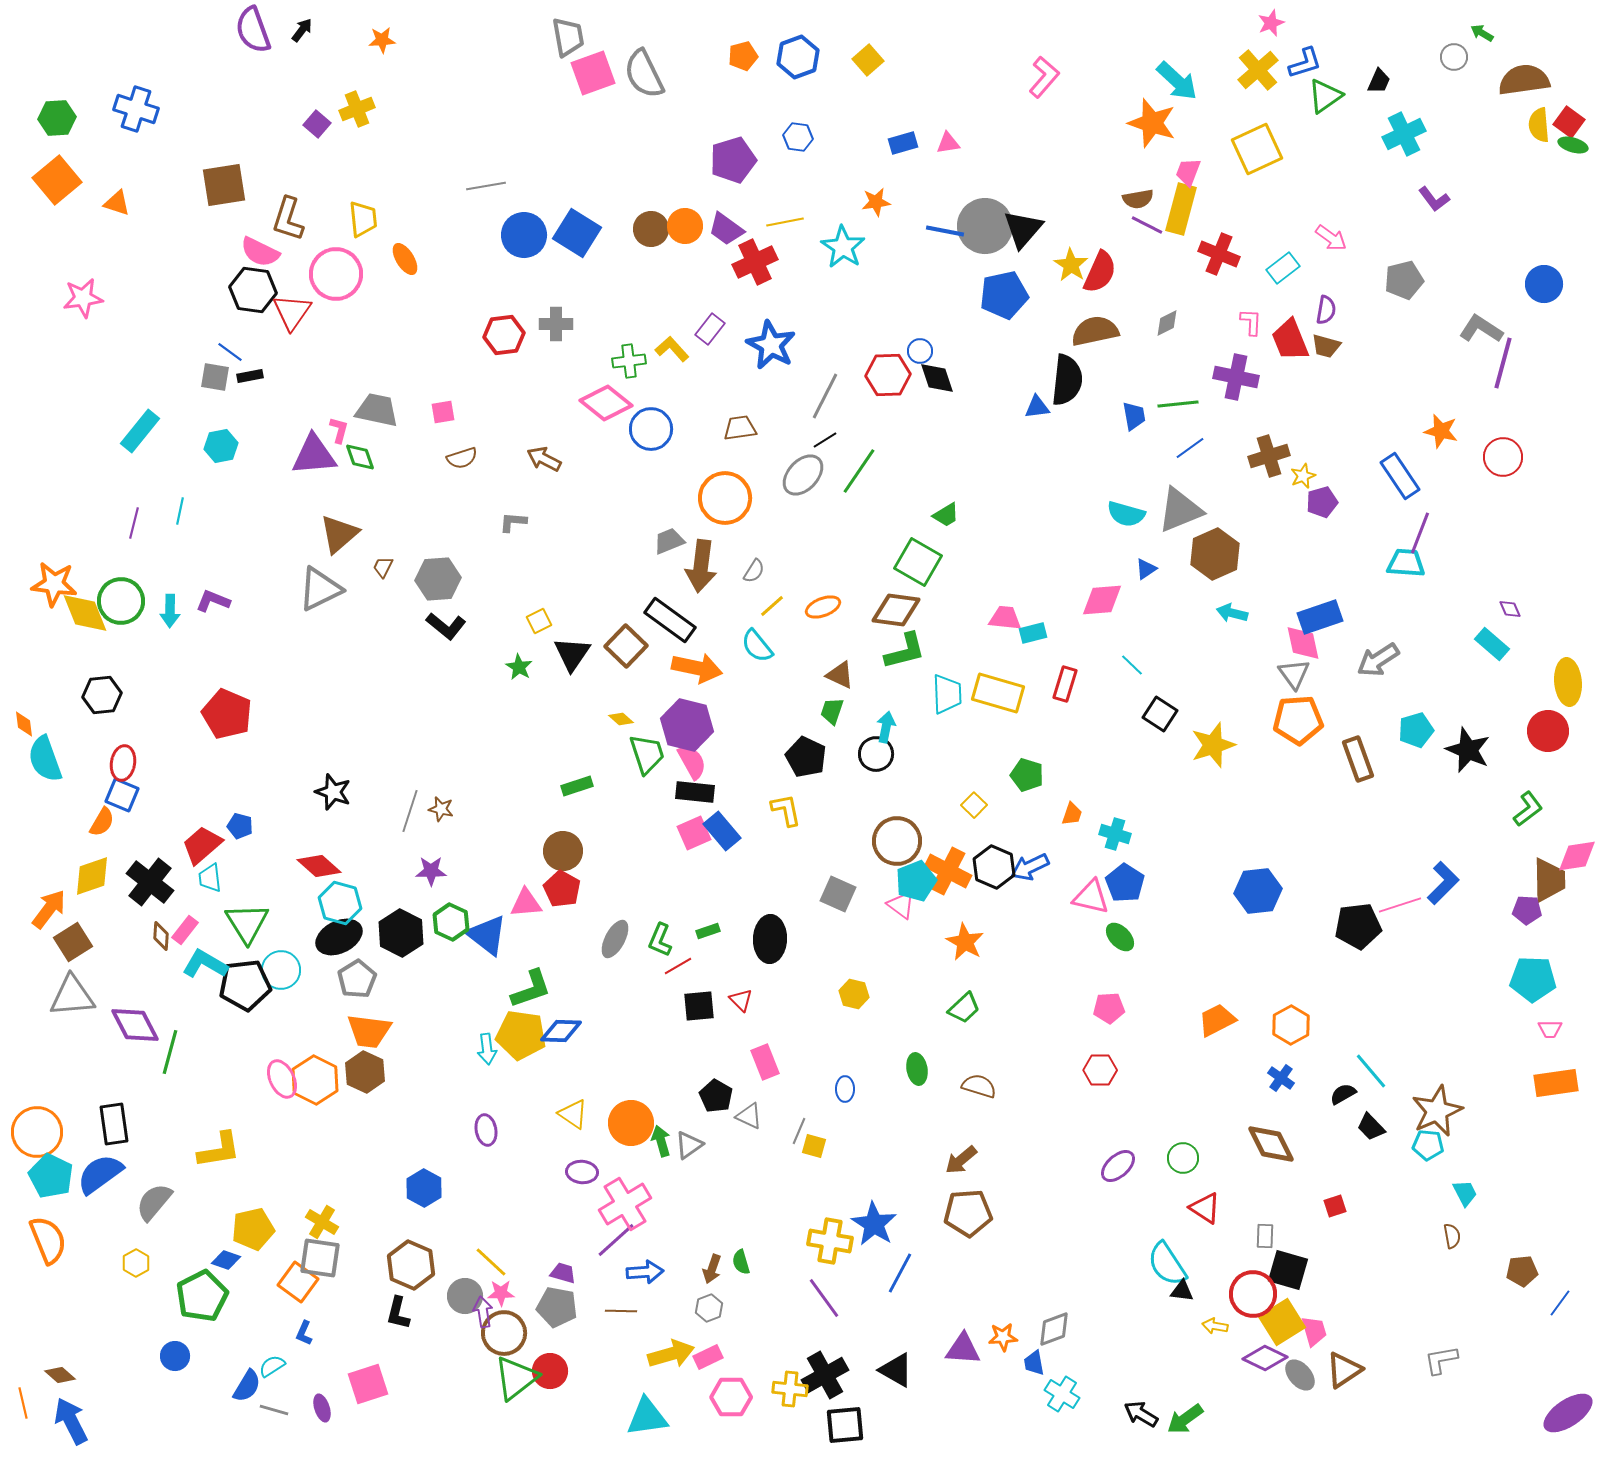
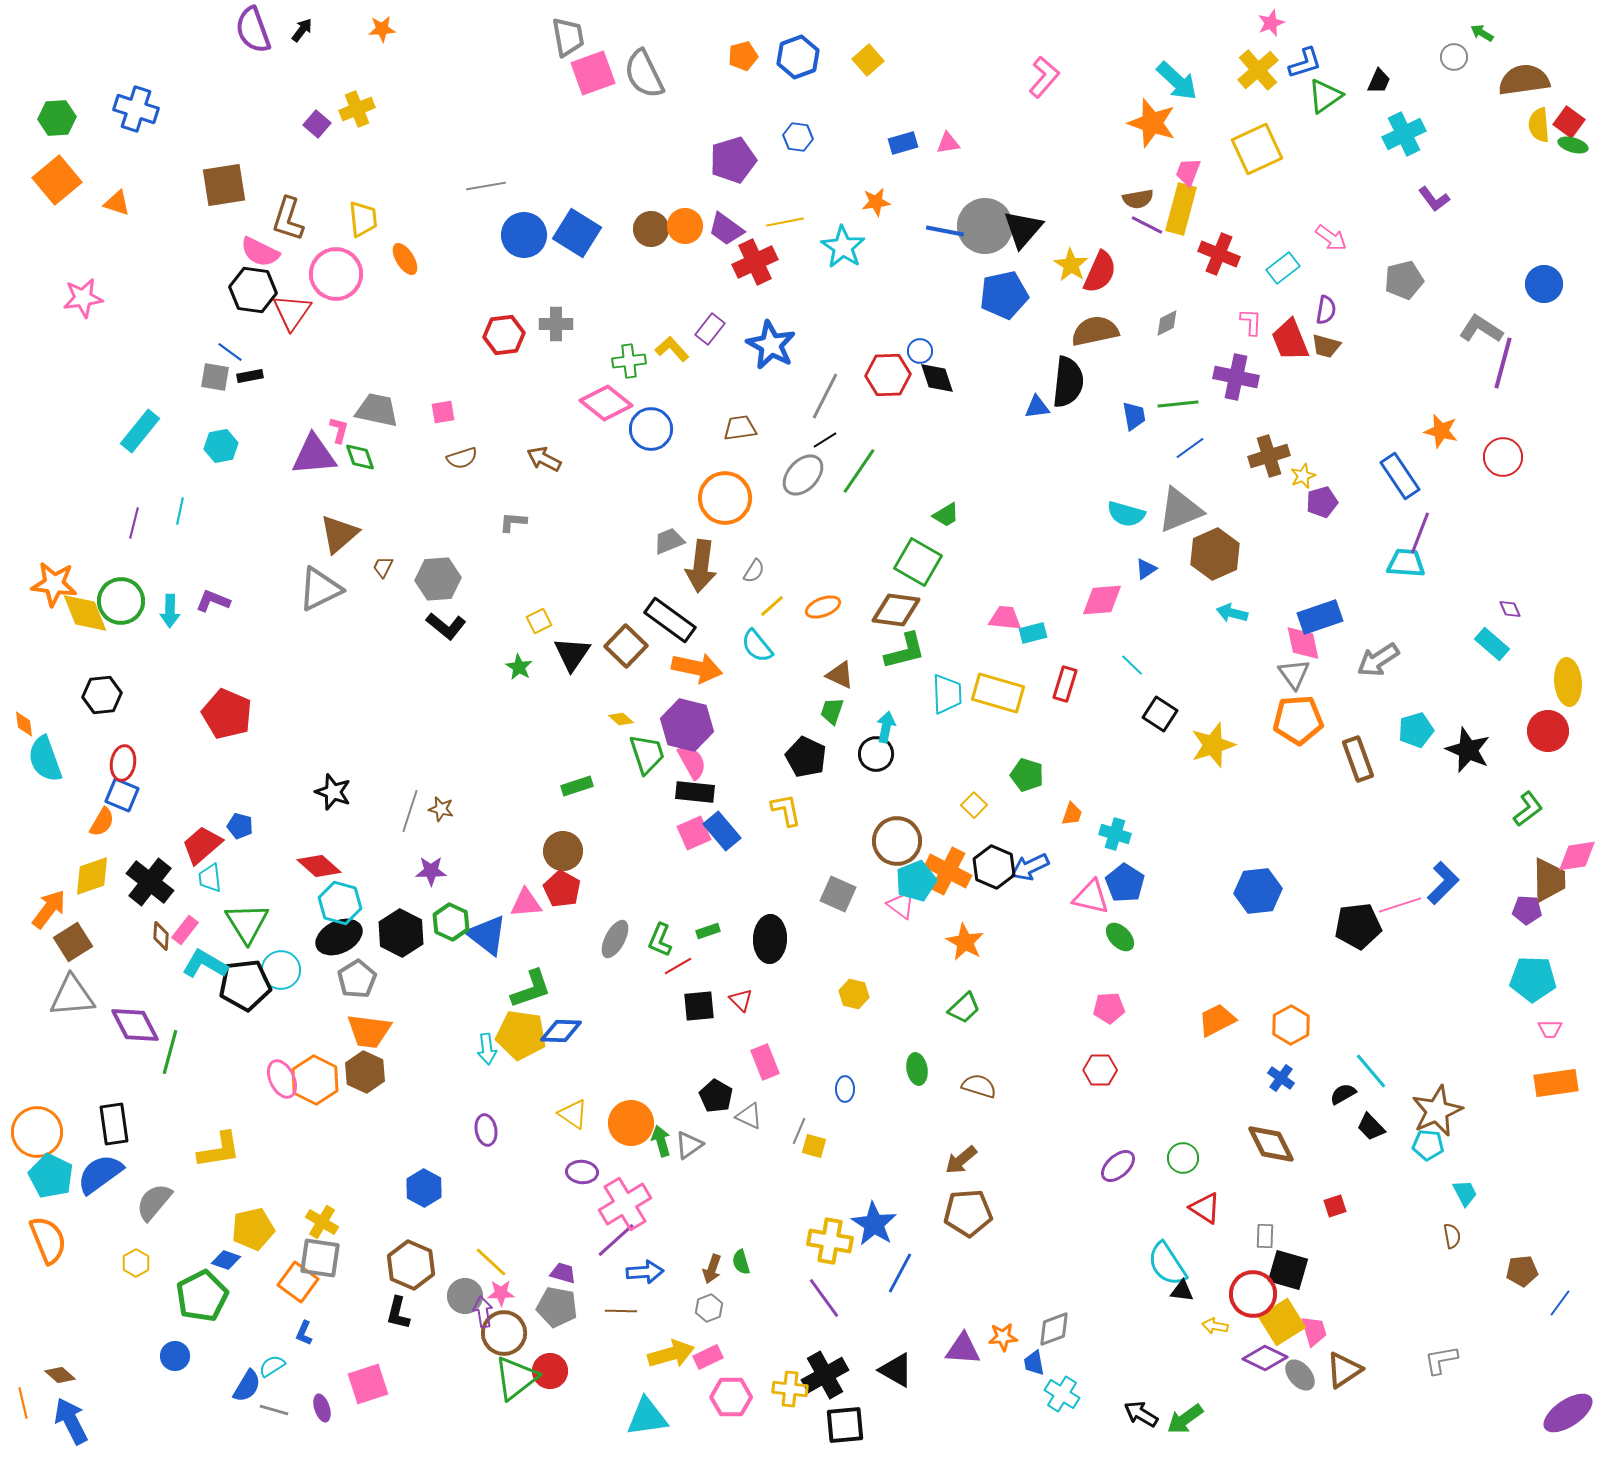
orange star at (382, 40): moved 11 px up
black semicircle at (1067, 380): moved 1 px right, 2 px down
